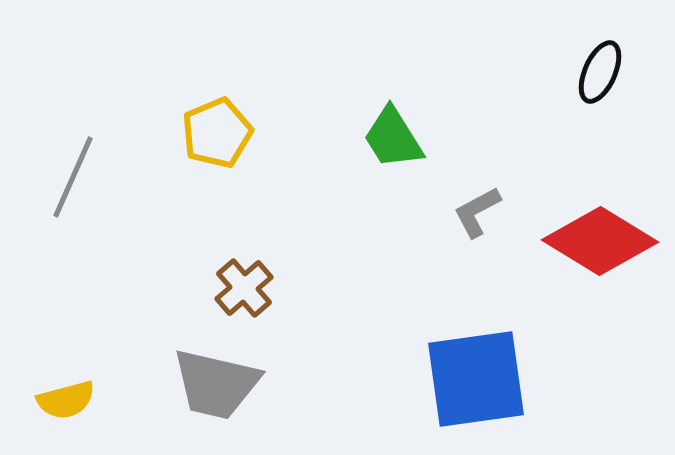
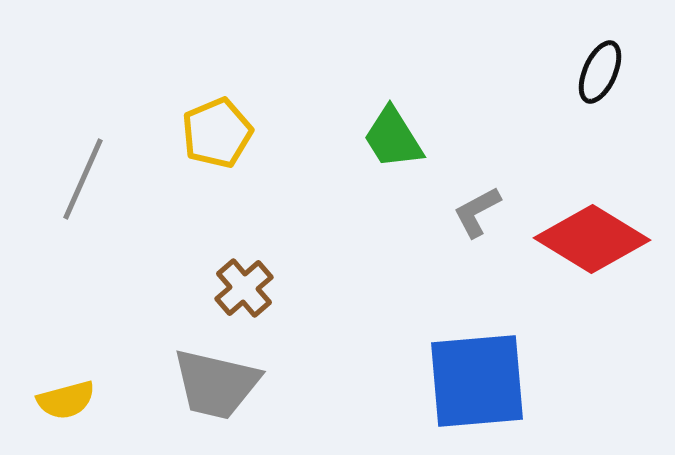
gray line: moved 10 px right, 2 px down
red diamond: moved 8 px left, 2 px up
blue square: moved 1 px right, 2 px down; rotated 3 degrees clockwise
